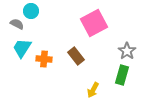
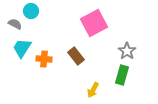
gray semicircle: moved 2 px left
